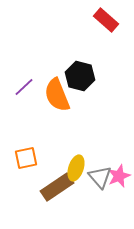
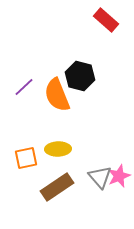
yellow ellipse: moved 18 px left, 19 px up; rotated 70 degrees clockwise
